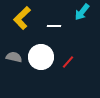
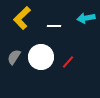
cyan arrow: moved 4 px right, 6 px down; rotated 42 degrees clockwise
gray semicircle: rotated 70 degrees counterclockwise
